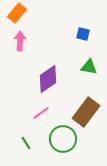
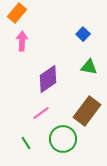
blue square: rotated 32 degrees clockwise
pink arrow: moved 2 px right
brown rectangle: moved 1 px right, 1 px up
